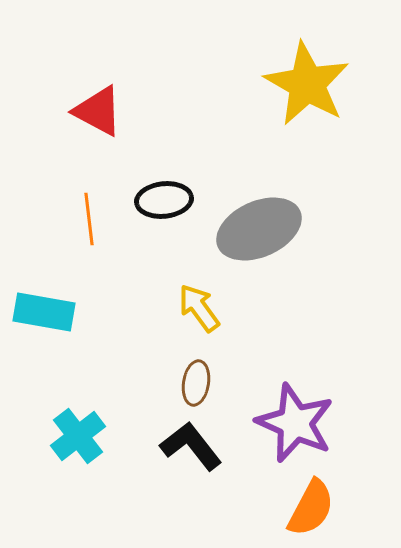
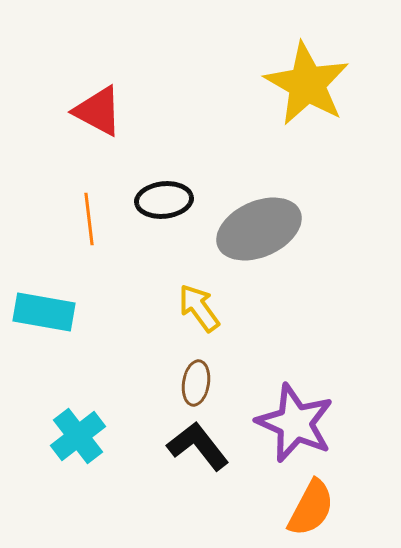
black L-shape: moved 7 px right
